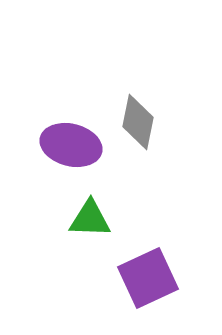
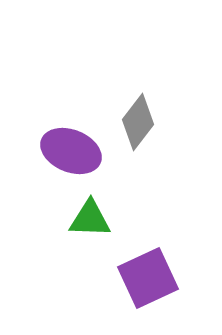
gray diamond: rotated 26 degrees clockwise
purple ellipse: moved 6 px down; rotated 8 degrees clockwise
